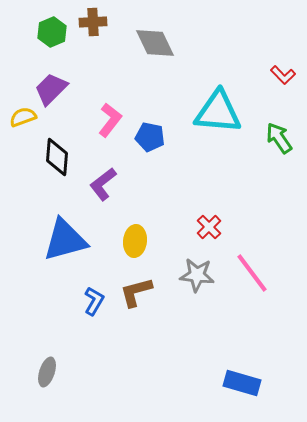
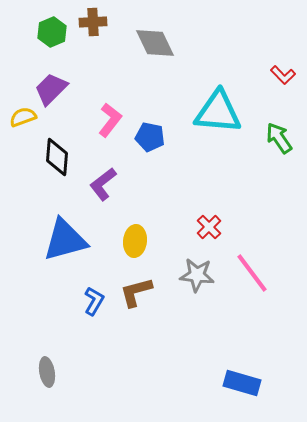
gray ellipse: rotated 28 degrees counterclockwise
